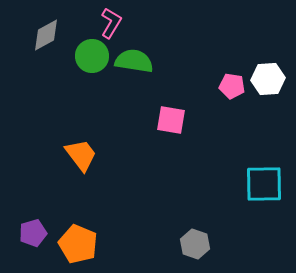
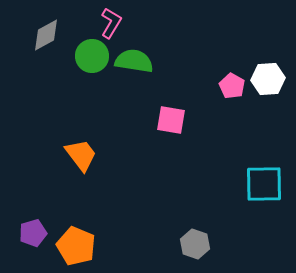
pink pentagon: rotated 20 degrees clockwise
orange pentagon: moved 2 px left, 2 px down
